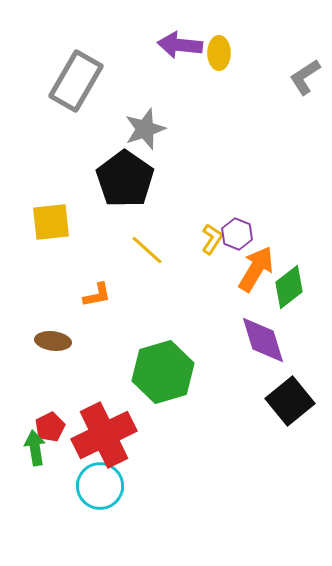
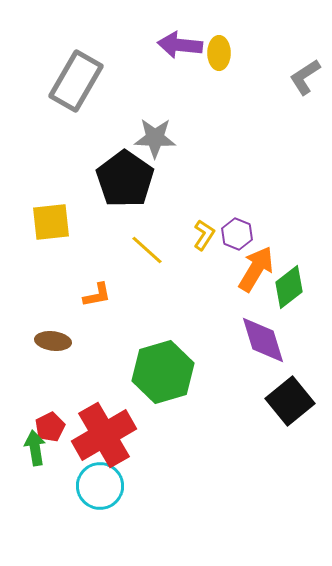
gray star: moved 10 px right, 9 px down; rotated 21 degrees clockwise
yellow L-shape: moved 8 px left, 4 px up
red cross: rotated 4 degrees counterclockwise
